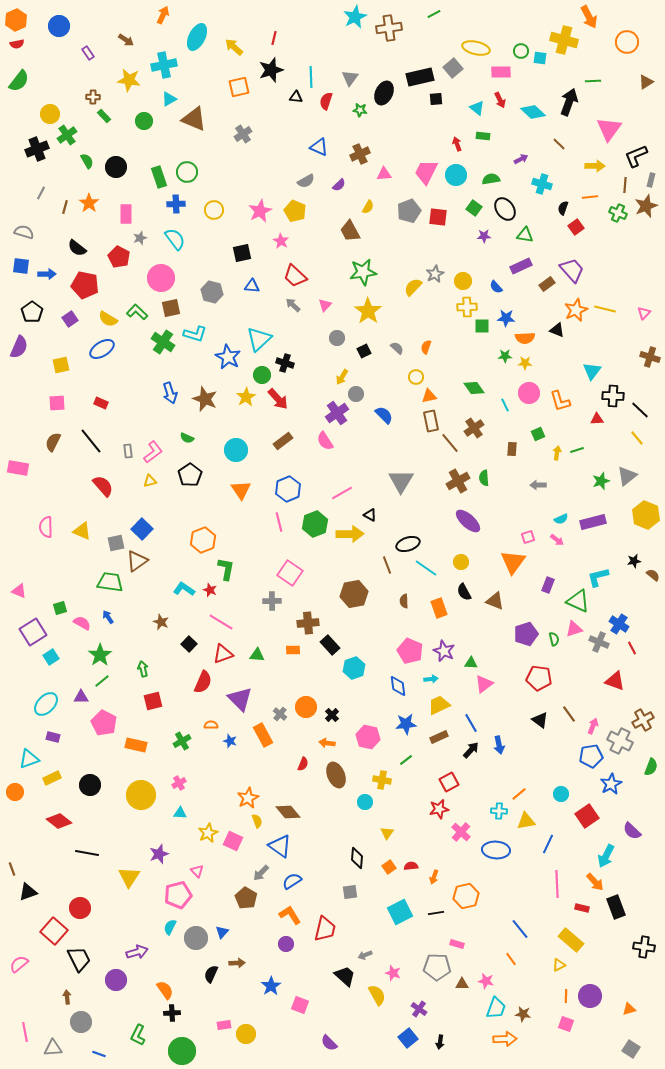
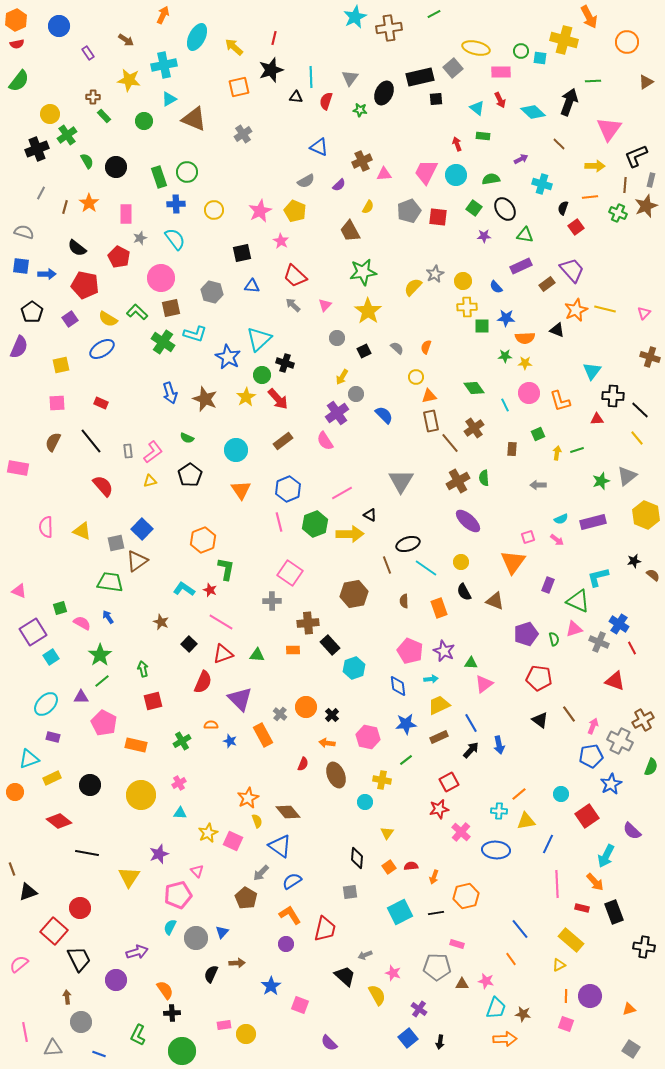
brown cross at (360, 154): moved 2 px right, 7 px down
black rectangle at (616, 907): moved 2 px left, 5 px down
